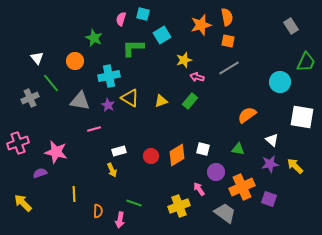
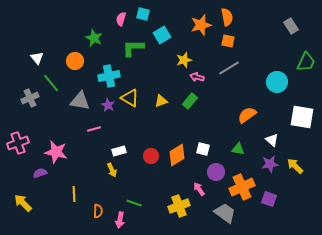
cyan circle at (280, 82): moved 3 px left
